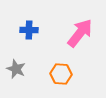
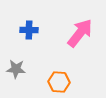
gray star: rotated 18 degrees counterclockwise
orange hexagon: moved 2 px left, 8 px down
